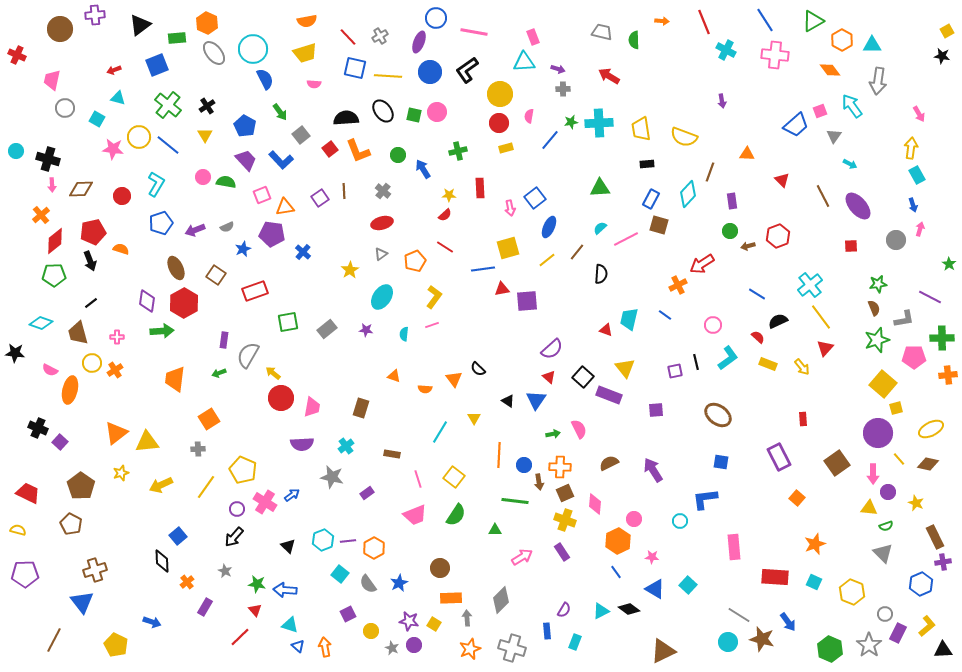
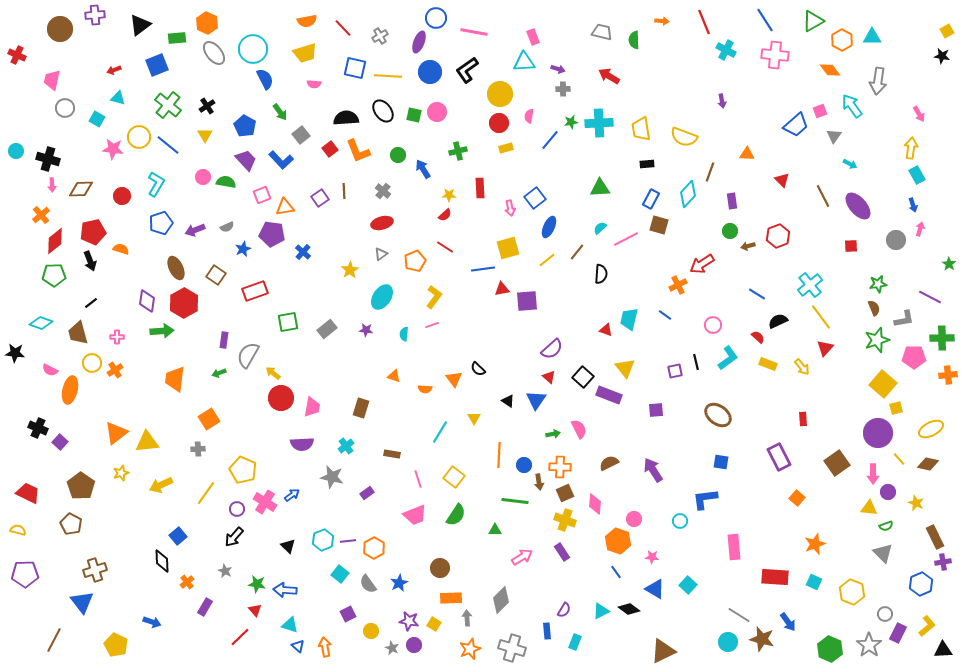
red line at (348, 37): moved 5 px left, 9 px up
cyan triangle at (872, 45): moved 8 px up
yellow line at (206, 487): moved 6 px down
orange hexagon at (618, 541): rotated 15 degrees counterclockwise
